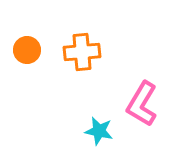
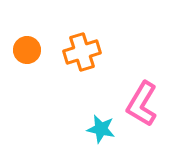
orange cross: rotated 12 degrees counterclockwise
cyan star: moved 2 px right, 2 px up
